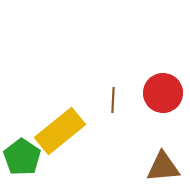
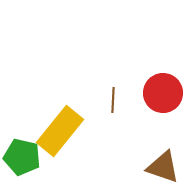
yellow rectangle: rotated 12 degrees counterclockwise
green pentagon: rotated 21 degrees counterclockwise
brown triangle: rotated 24 degrees clockwise
